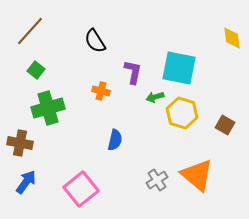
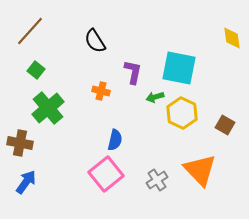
green cross: rotated 24 degrees counterclockwise
yellow hexagon: rotated 8 degrees clockwise
orange triangle: moved 3 px right, 5 px up; rotated 6 degrees clockwise
pink square: moved 25 px right, 15 px up
